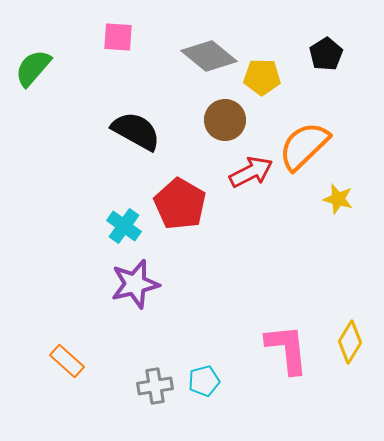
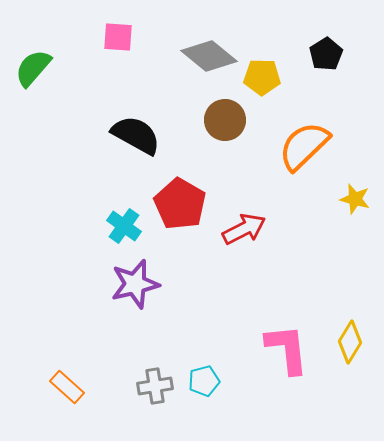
black semicircle: moved 4 px down
red arrow: moved 7 px left, 57 px down
yellow star: moved 17 px right
orange rectangle: moved 26 px down
